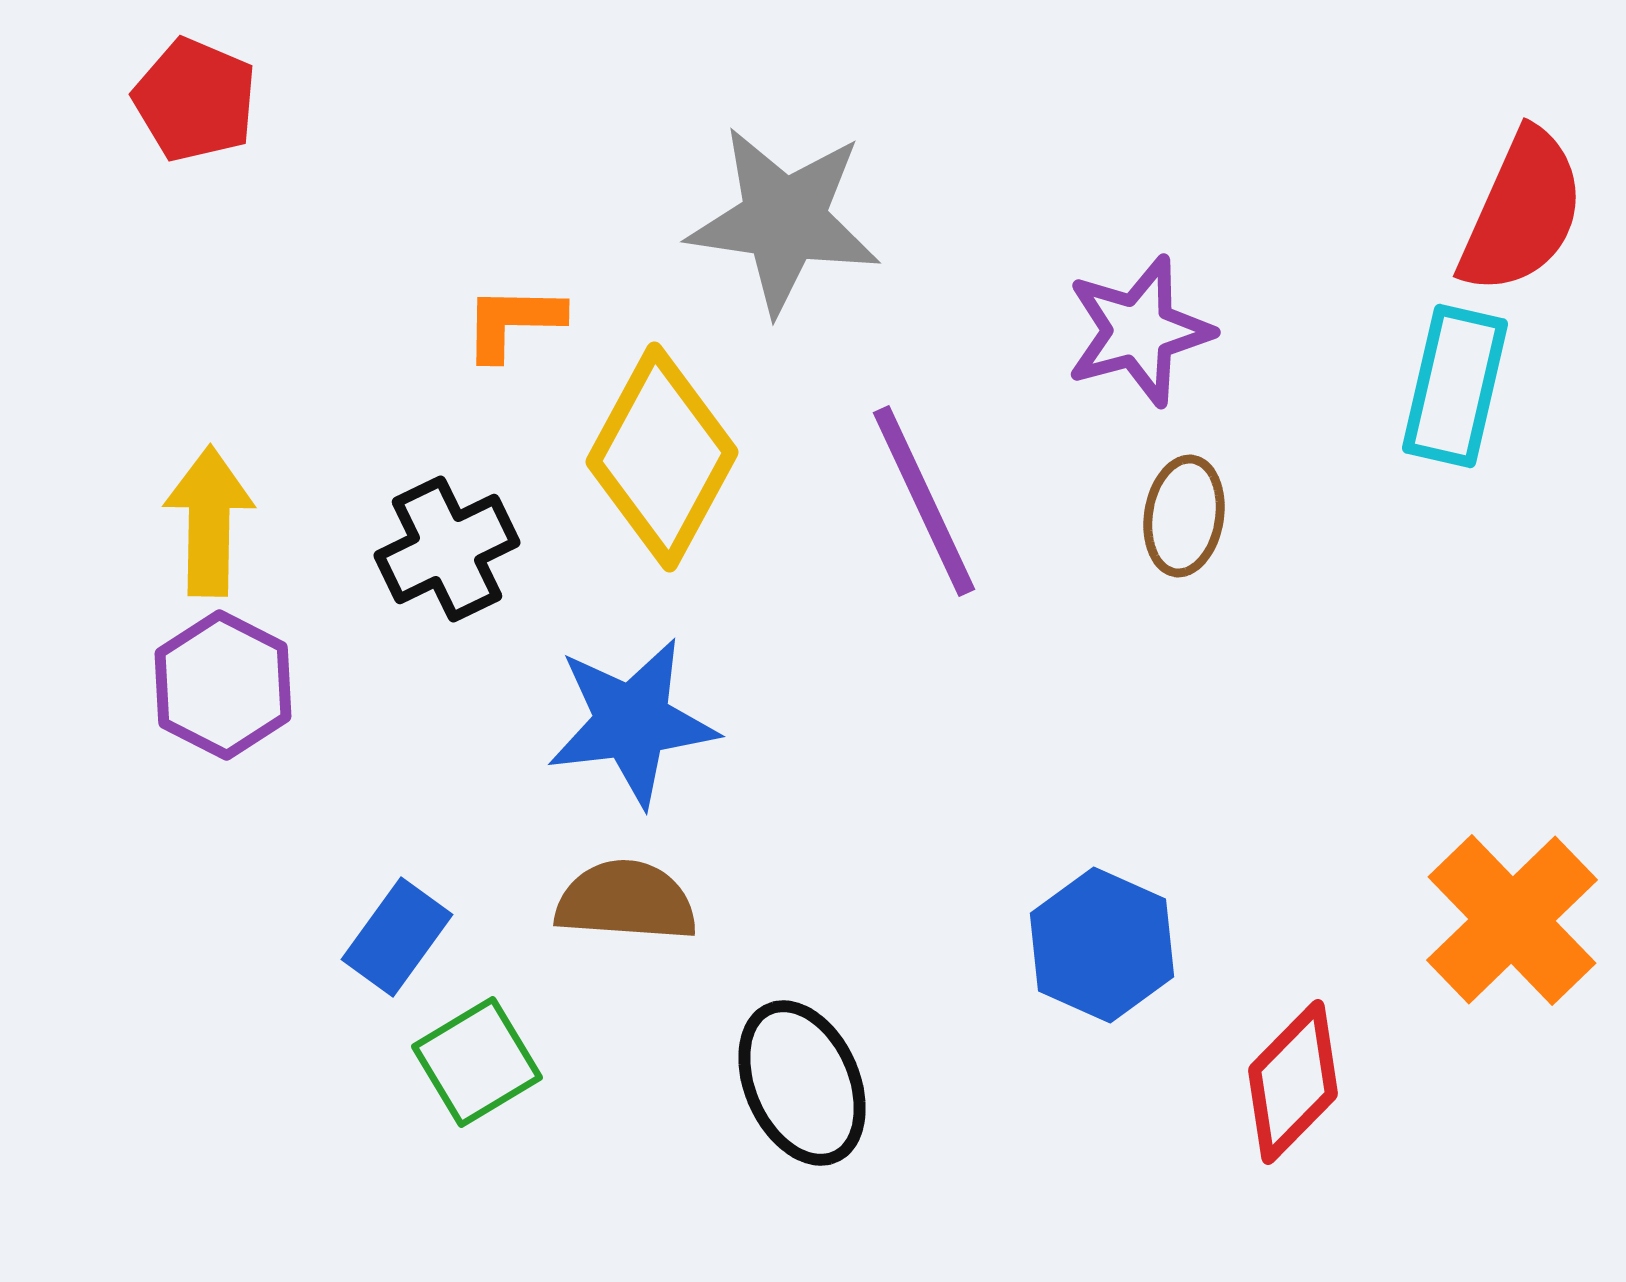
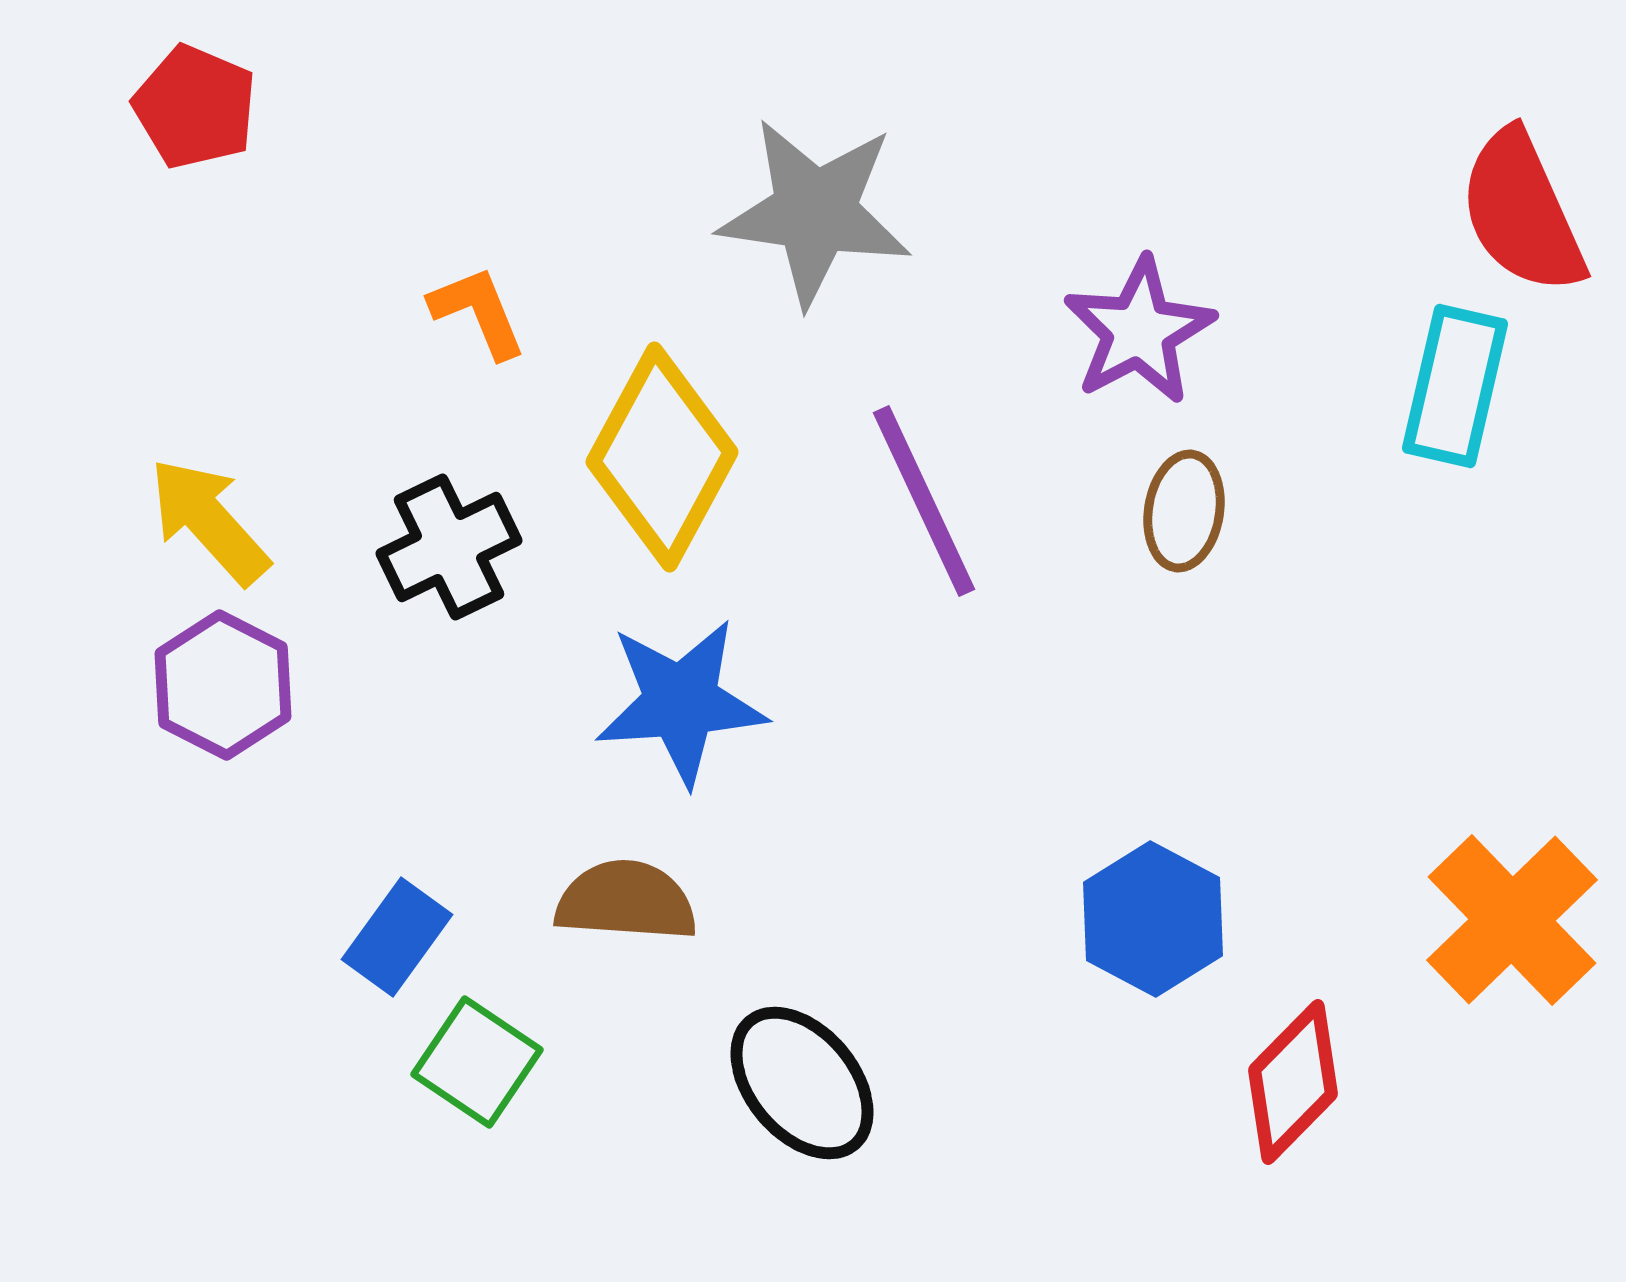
red pentagon: moved 7 px down
red semicircle: rotated 132 degrees clockwise
gray star: moved 31 px right, 8 px up
orange L-shape: moved 35 px left, 10 px up; rotated 67 degrees clockwise
purple star: rotated 13 degrees counterclockwise
brown ellipse: moved 5 px up
yellow arrow: rotated 43 degrees counterclockwise
black cross: moved 2 px right, 2 px up
blue star: moved 49 px right, 20 px up; rotated 3 degrees clockwise
blue hexagon: moved 51 px right, 26 px up; rotated 4 degrees clockwise
green square: rotated 25 degrees counterclockwise
black ellipse: rotated 16 degrees counterclockwise
